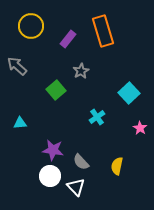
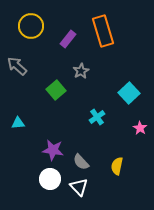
cyan triangle: moved 2 px left
white circle: moved 3 px down
white triangle: moved 3 px right
